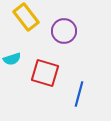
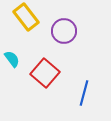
cyan semicircle: rotated 108 degrees counterclockwise
red square: rotated 24 degrees clockwise
blue line: moved 5 px right, 1 px up
